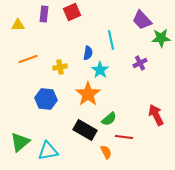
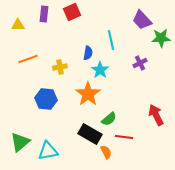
black rectangle: moved 5 px right, 4 px down
